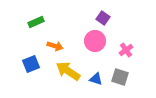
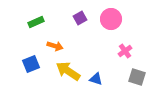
purple square: moved 23 px left; rotated 24 degrees clockwise
pink circle: moved 16 px right, 22 px up
pink cross: moved 1 px left, 1 px down
gray square: moved 17 px right
